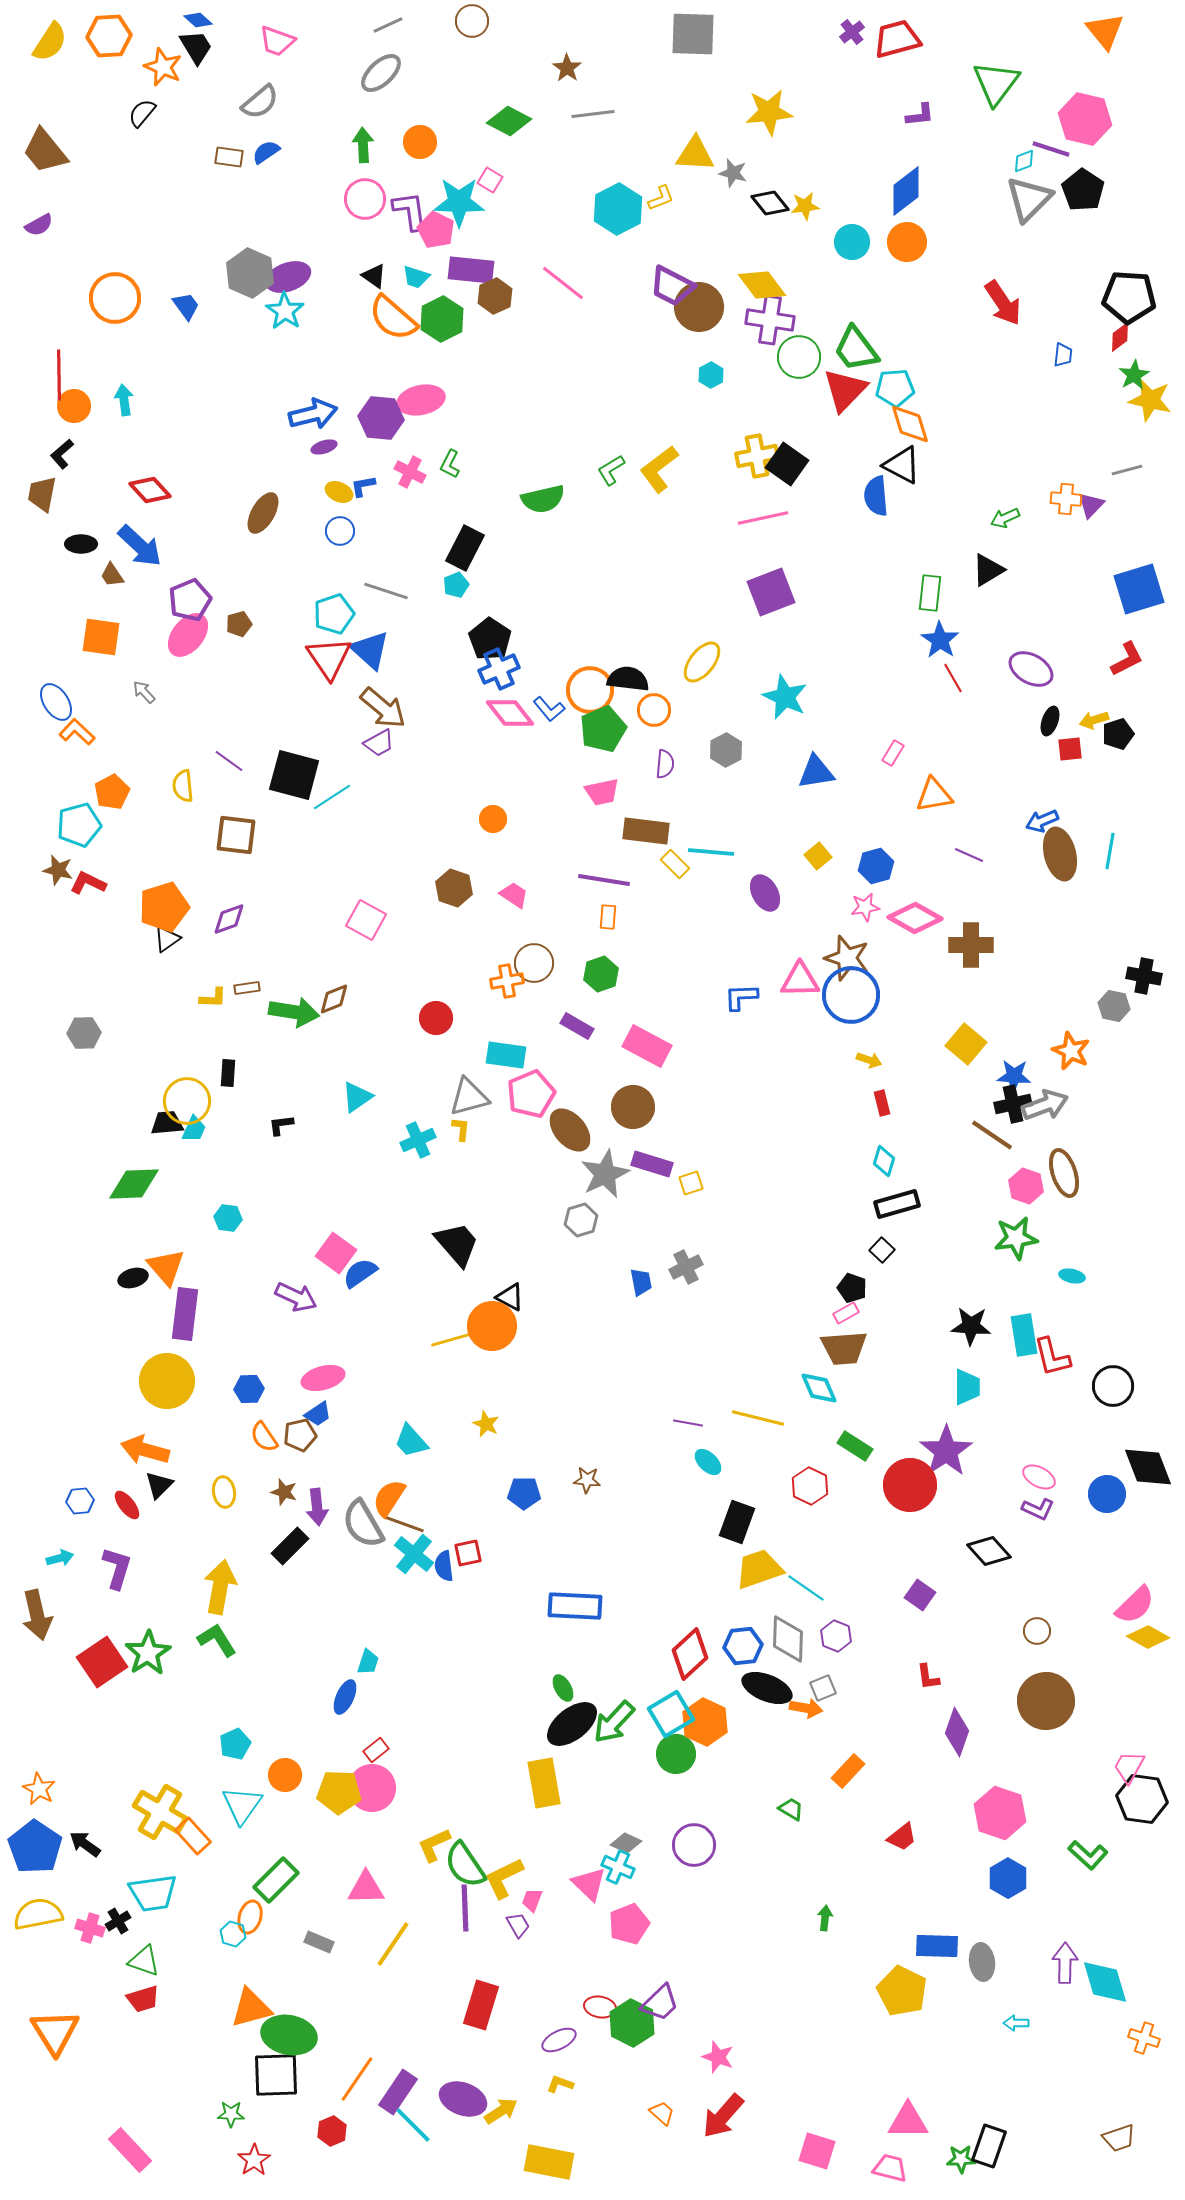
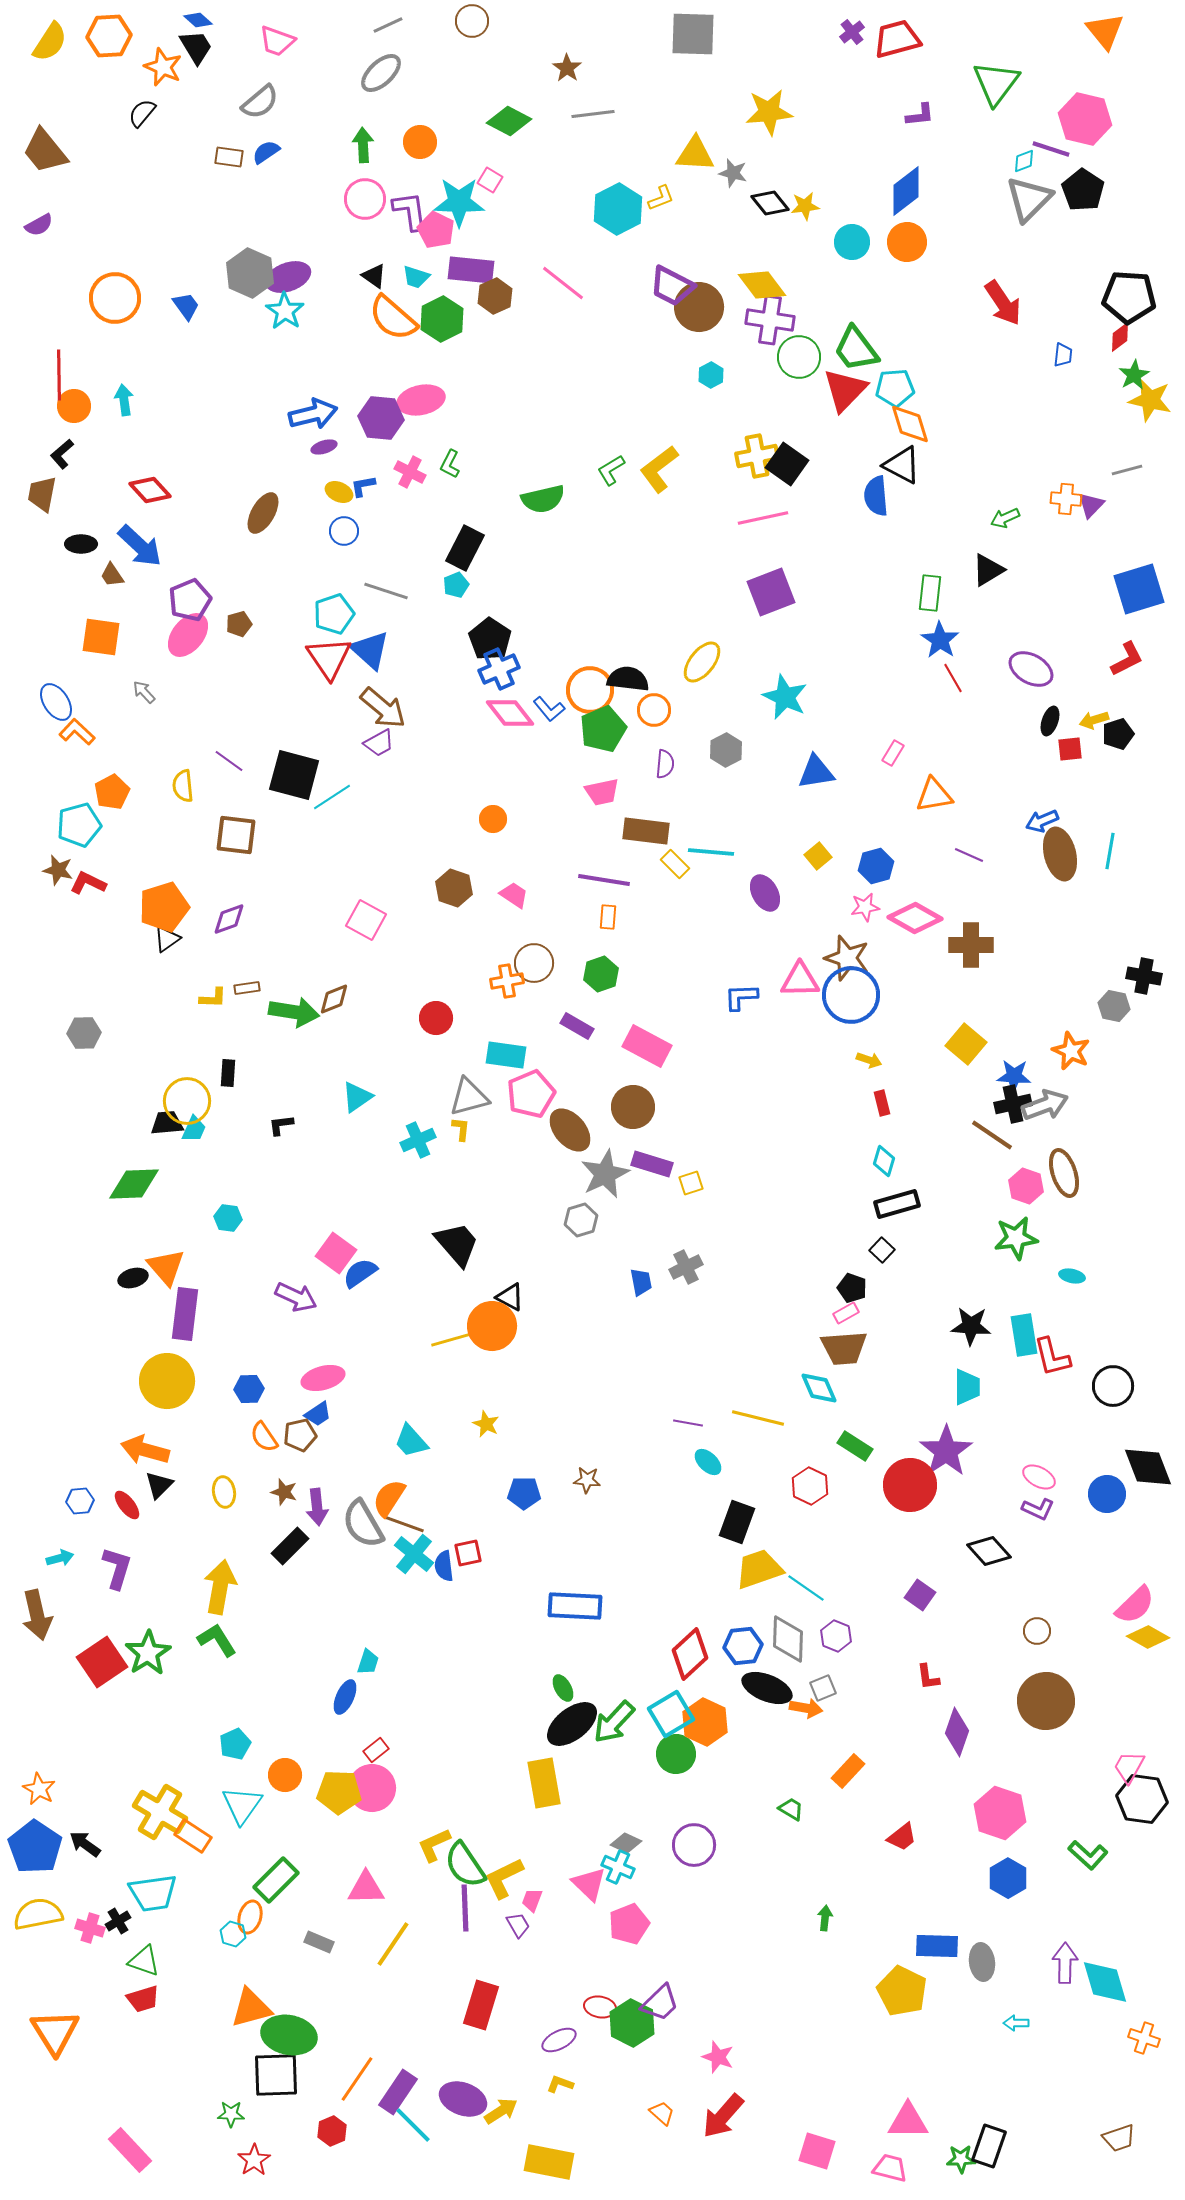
blue circle at (340, 531): moved 4 px right
orange rectangle at (193, 1836): rotated 15 degrees counterclockwise
